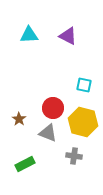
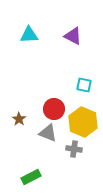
purple triangle: moved 5 px right
red circle: moved 1 px right, 1 px down
yellow hexagon: rotated 8 degrees clockwise
gray cross: moved 7 px up
green rectangle: moved 6 px right, 13 px down
